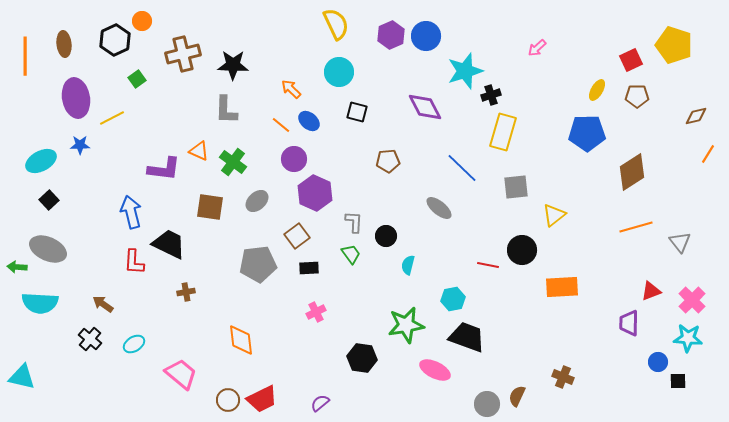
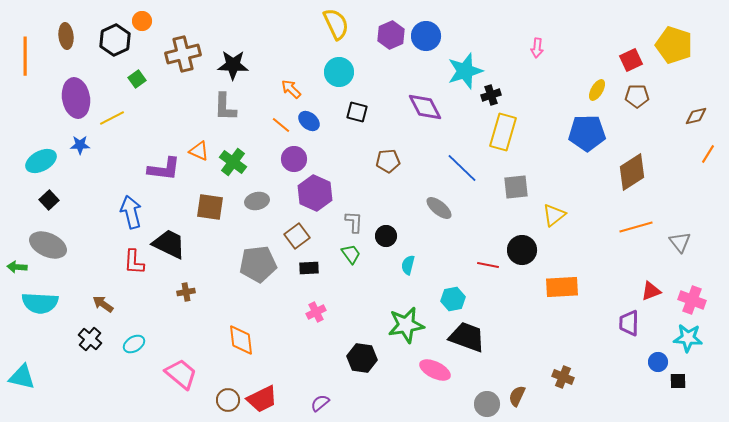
brown ellipse at (64, 44): moved 2 px right, 8 px up
pink arrow at (537, 48): rotated 42 degrees counterclockwise
gray L-shape at (226, 110): moved 1 px left, 3 px up
gray ellipse at (257, 201): rotated 30 degrees clockwise
gray ellipse at (48, 249): moved 4 px up
pink cross at (692, 300): rotated 24 degrees counterclockwise
